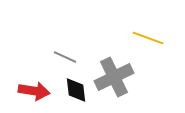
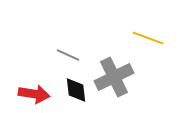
gray line: moved 3 px right, 2 px up
red arrow: moved 3 px down
